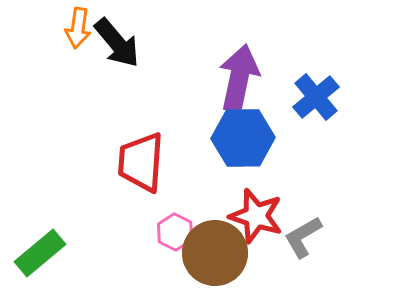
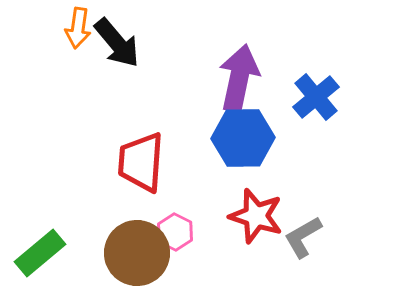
brown circle: moved 78 px left
